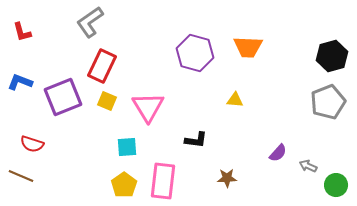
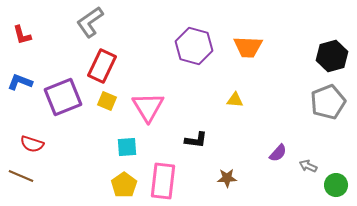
red L-shape: moved 3 px down
purple hexagon: moved 1 px left, 7 px up
